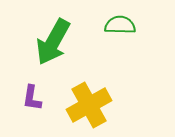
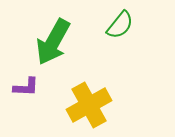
green semicircle: rotated 128 degrees clockwise
purple L-shape: moved 6 px left, 11 px up; rotated 96 degrees counterclockwise
